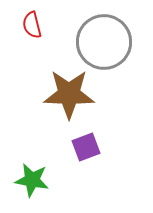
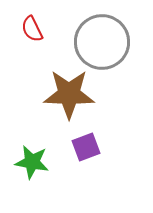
red semicircle: moved 4 px down; rotated 12 degrees counterclockwise
gray circle: moved 2 px left
green star: moved 18 px up
